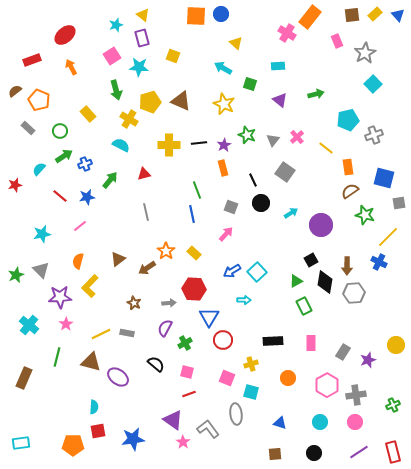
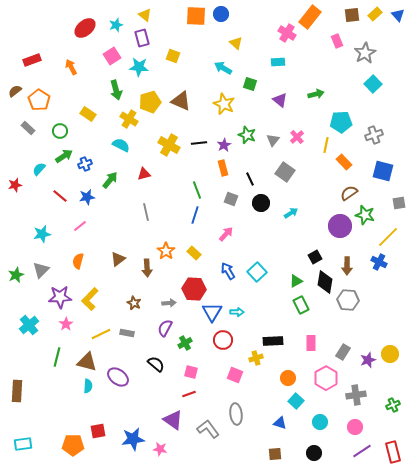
yellow triangle at (143, 15): moved 2 px right
red ellipse at (65, 35): moved 20 px right, 7 px up
cyan rectangle at (278, 66): moved 4 px up
orange pentagon at (39, 100): rotated 10 degrees clockwise
yellow rectangle at (88, 114): rotated 14 degrees counterclockwise
cyan pentagon at (348, 120): moved 7 px left, 2 px down; rotated 10 degrees clockwise
yellow cross at (169, 145): rotated 30 degrees clockwise
yellow line at (326, 148): moved 3 px up; rotated 63 degrees clockwise
orange rectangle at (348, 167): moved 4 px left, 5 px up; rotated 35 degrees counterclockwise
blue square at (384, 178): moved 1 px left, 7 px up
black line at (253, 180): moved 3 px left, 1 px up
brown semicircle at (350, 191): moved 1 px left, 2 px down
gray square at (231, 207): moved 8 px up
blue line at (192, 214): moved 3 px right, 1 px down; rotated 30 degrees clockwise
purple circle at (321, 225): moved 19 px right, 1 px down
black square at (311, 260): moved 4 px right, 3 px up
brown arrow at (147, 268): rotated 60 degrees counterclockwise
gray triangle at (41, 270): rotated 30 degrees clockwise
blue arrow at (232, 271): moved 4 px left; rotated 90 degrees clockwise
yellow L-shape at (90, 286): moved 13 px down
gray hexagon at (354, 293): moved 6 px left, 7 px down; rotated 10 degrees clockwise
cyan arrow at (244, 300): moved 7 px left, 12 px down
green rectangle at (304, 306): moved 3 px left, 1 px up
blue triangle at (209, 317): moved 3 px right, 5 px up
cyan cross at (29, 325): rotated 12 degrees clockwise
yellow circle at (396, 345): moved 6 px left, 9 px down
brown triangle at (91, 362): moved 4 px left
yellow cross at (251, 364): moved 5 px right, 6 px up
pink square at (187, 372): moved 4 px right
brown rectangle at (24, 378): moved 7 px left, 13 px down; rotated 20 degrees counterclockwise
pink square at (227, 378): moved 8 px right, 3 px up
pink hexagon at (327, 385): moved 1 px left, 7 px up
cyan square at (251, 392): moved 45 px right, 9 px down; rotated 28 degrees clockwise
cyan semicircle at (94, 407): moved 6 px left, 21 px up
pink circle at (355, 422): moved 5 px down
pink star at (183, 442): moved 23 px left, 7 px down; rotated 24 degrees counterclockwise
cyan rectangle at (21, 443): moved 2 px right, 1 px down
purple line at (359, 452): moved 3 px right, 1 px up
